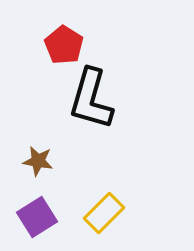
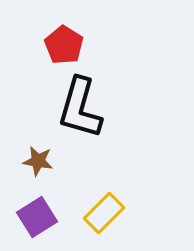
black L-shape: moved 11 px left, 9 px down
